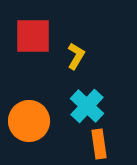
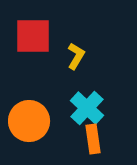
cyan cross: moved 2 px down
orange rectangle: moved 6 px left, 5 px up
